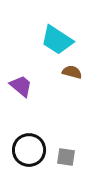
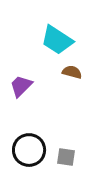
purple trapezoid: rotated 85 degrees counterclockwise
